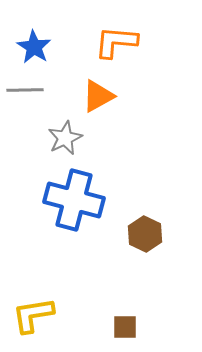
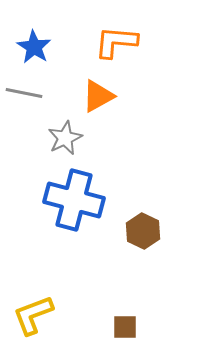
gray line: moved 1 px left, 3 px down; rotated 12 degrees clockwise
brown hexagon: moved 2 px left, 3 px up
yellow L-shape: rotated 12 degrees counterclockwise
